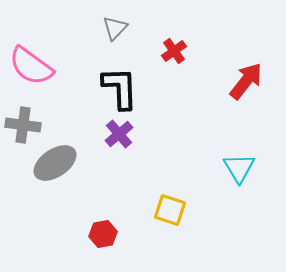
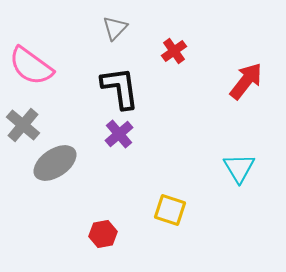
black L-shape: rotated 6 degrees counterclockwise
gray cross: rotated 32 degrees clockwise
